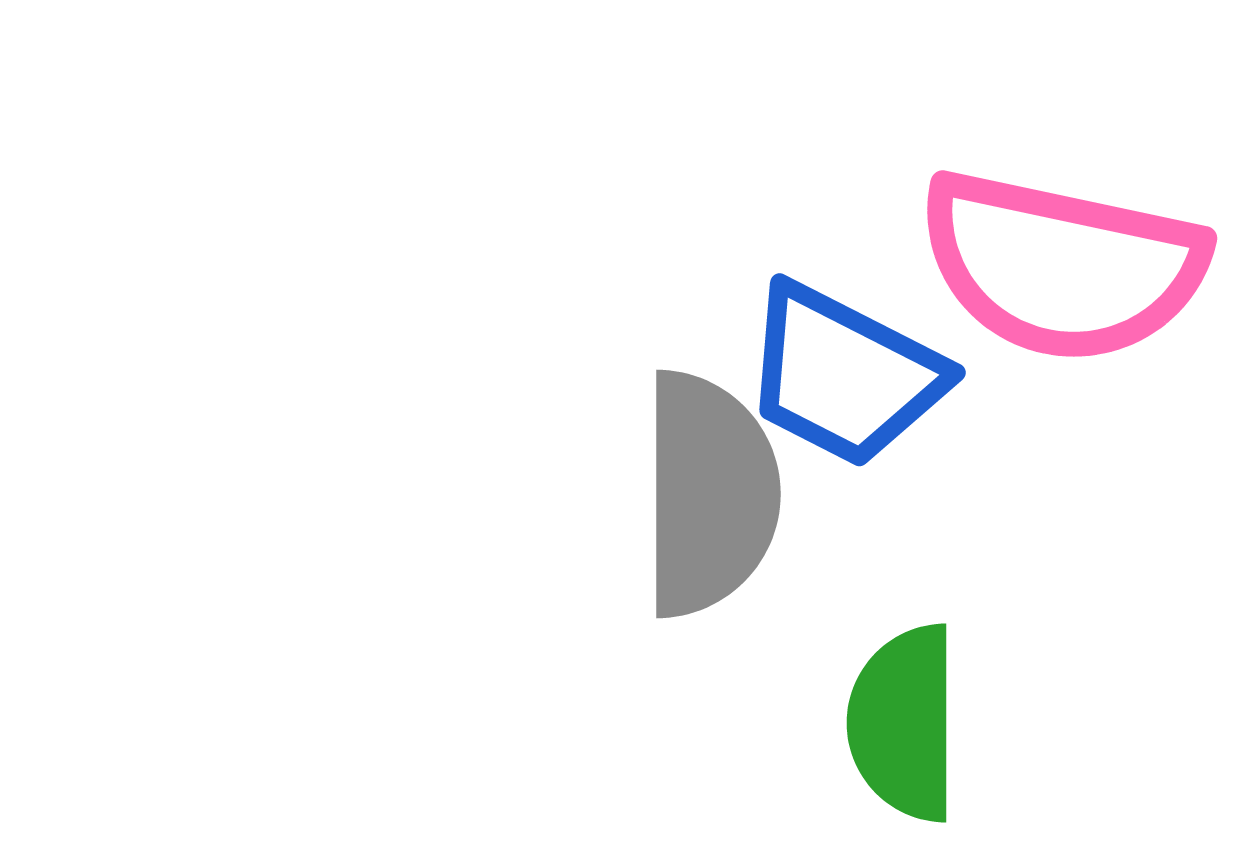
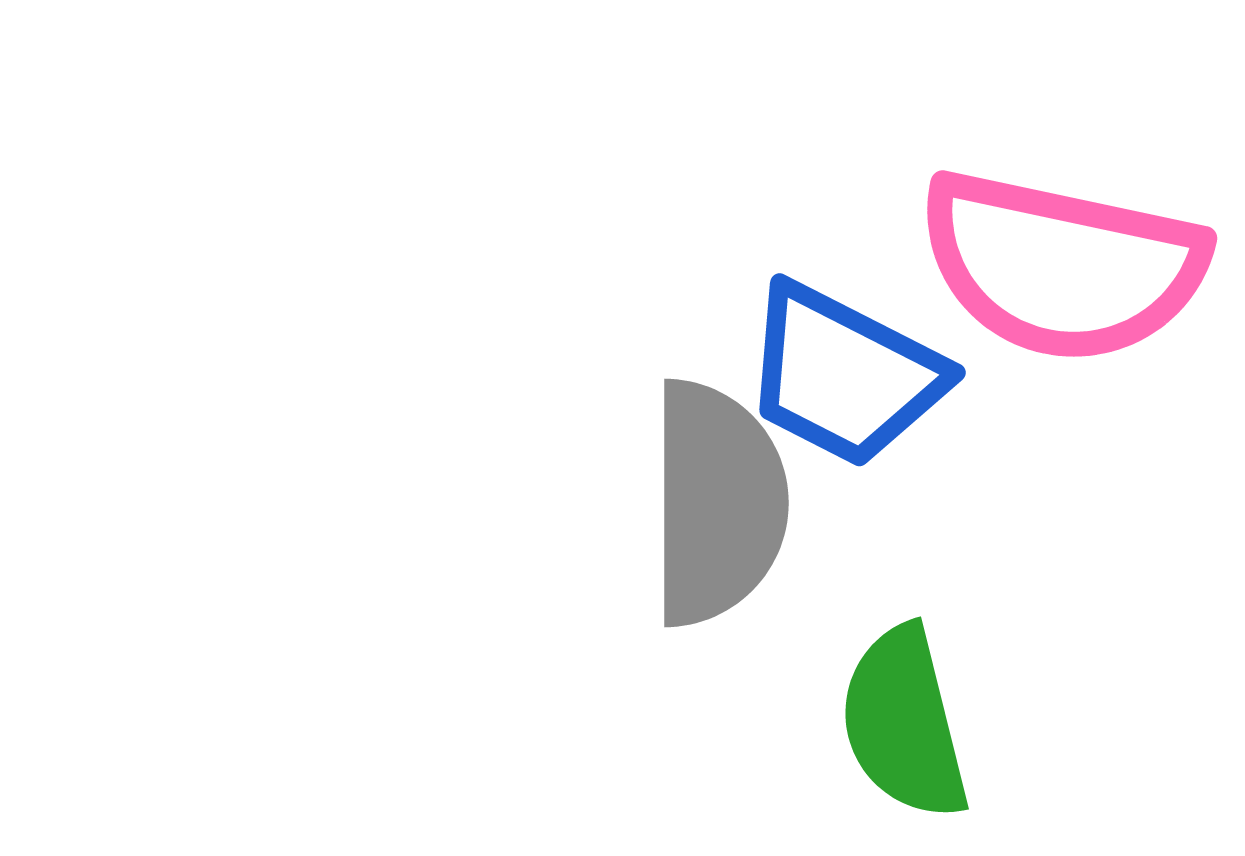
gray semicircle: moved 8 px right, 9 px down
green semicircle: rotated 14 degrees counterclockwise
